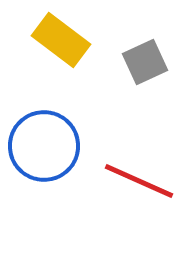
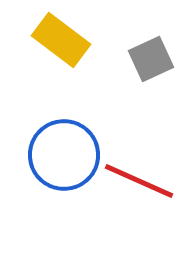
gray square: moved 6 px right, 3 px up
blue circle: moved 20 px right, 9 px down
